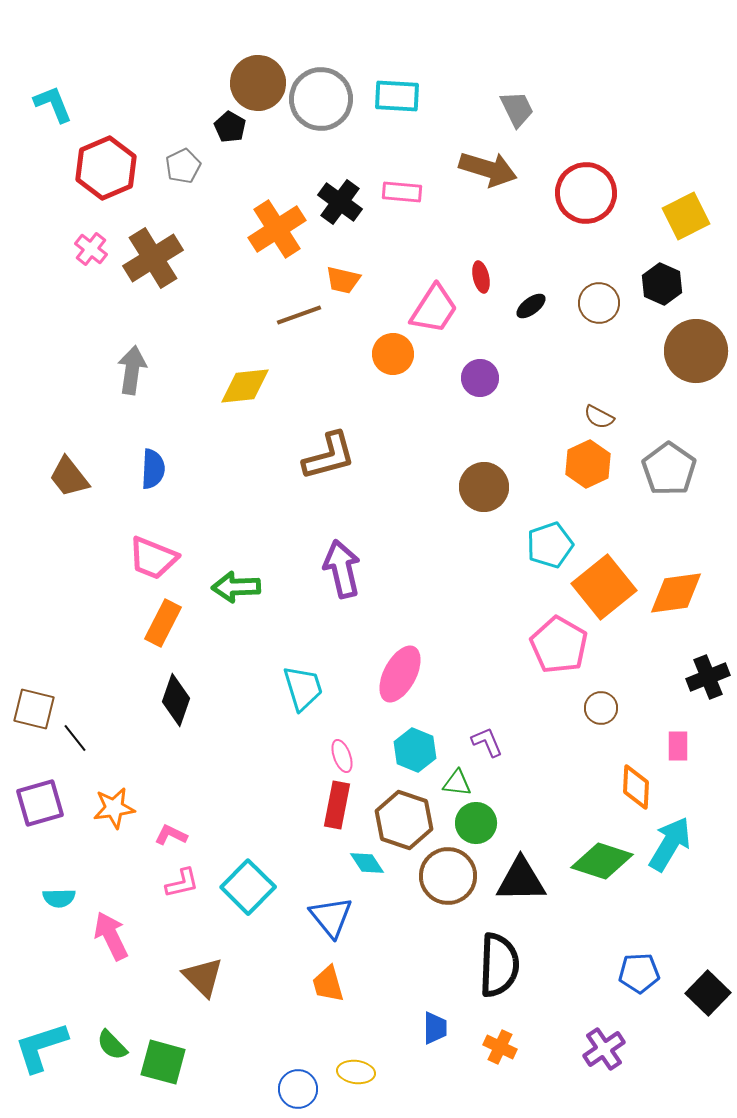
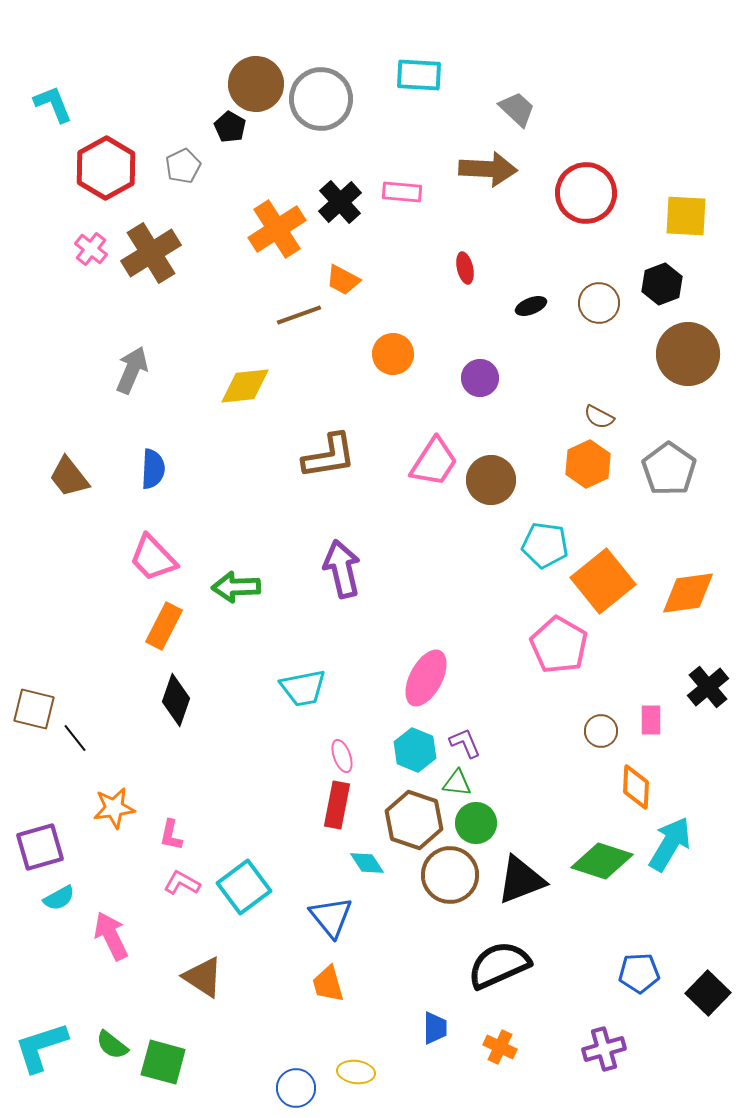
brown circle at (258, 83): moved 2 px left, 1 px down
cyan rectangle at (397, 96): moved 22 px right, 21 px up
gray trapezoid at (517, 109): rotated 21 degrees counterclockwise
red hexagon at (106, 168): rotated 6 degrees counterclockwise
brown arrow at (488, 169): rotated 14 degrees counterclockwise
black cross at (340, 202): rotated 12 degrees clockwise
yellow square at (686, 216): rotated 30 degrees clockwise
brown cross at (153, 258): moved 2 px left, 5 px up
red ellipse at (481, 277): moved 16 px left, 9 px up
orange trapezoid at (343, 280): rotated 15 degrees clockwise
black hexagon at (662, 284): rotated 15 degrees clockwise
black ellipse at (531, 306): rotated 16 degrees clockwise
pink trapezoid at (434, 309): moved 153 px down
brown circle at (696, 351): moved 8 px left, 3 px down
gray arrow at (132, 370): rotated 15 degrees clockwise
brown L-shape at (329, 456): rotated 6 degrees clockwise
brown circle at (484, 487): moved 7 px right, 7 px up
cyan pentagon at (550, 545): moved 5 px left; rotated 27 degrees clockwise
pink trapezoid at (153, 558): rotated 24 degrees clockwise
orange square at (604, 587): moved 1 px left, 6 px up
orange diamond at (676, 593): moved 12 px right
orange rectangle at (163, 623): moved 1 px right, 3 px down
pink ellipse at (400, 674): moved 26 px right, 4 px down
black cross at (708, 677): moved 10 px down; rotated 18 degrees counterclockwise
cyan trapezoid at (303, 688): rotated 96 degrees clockwise
brown circle at (601, 708): moved 23 px down
purple L-shape at (487, 742): moved 22 px left, 1 px down
pink rectangle at (678, 746): moved 27 px left, 26 px up
purple square at (40, 803): moved 44 px down
brown hexagon at (404, 820): moved 10 px right
pink L-shape at (171, 835): rotated 104 degrees counterclockwise
brown circle at (448, 876): moved 2 px right, 1 px up
black triangle at (521, 880): rotated 20 degrees counterclockwise
pink L-shape at (182, 883): rotated 138 degrees counterclockwise
cyan square at (248, 887): moved 4 px left; rotated 8 degrees clockwise
cyan semicircle at (59, 898): rotated 28 degrees counterclockwise
black semicircle at (499, 965): rotated 116 degrees counterclockwise
brown triangle at (203, 977): rotated 12 degrees counterclockwise
green semicircle at (112, 1045): rotated 8 degrees counterclockwise
purple cross at (604, 1049): rotated 18 degrees clockwise
blue circle at (298, 1089): moved 2 px left, 1 px up
